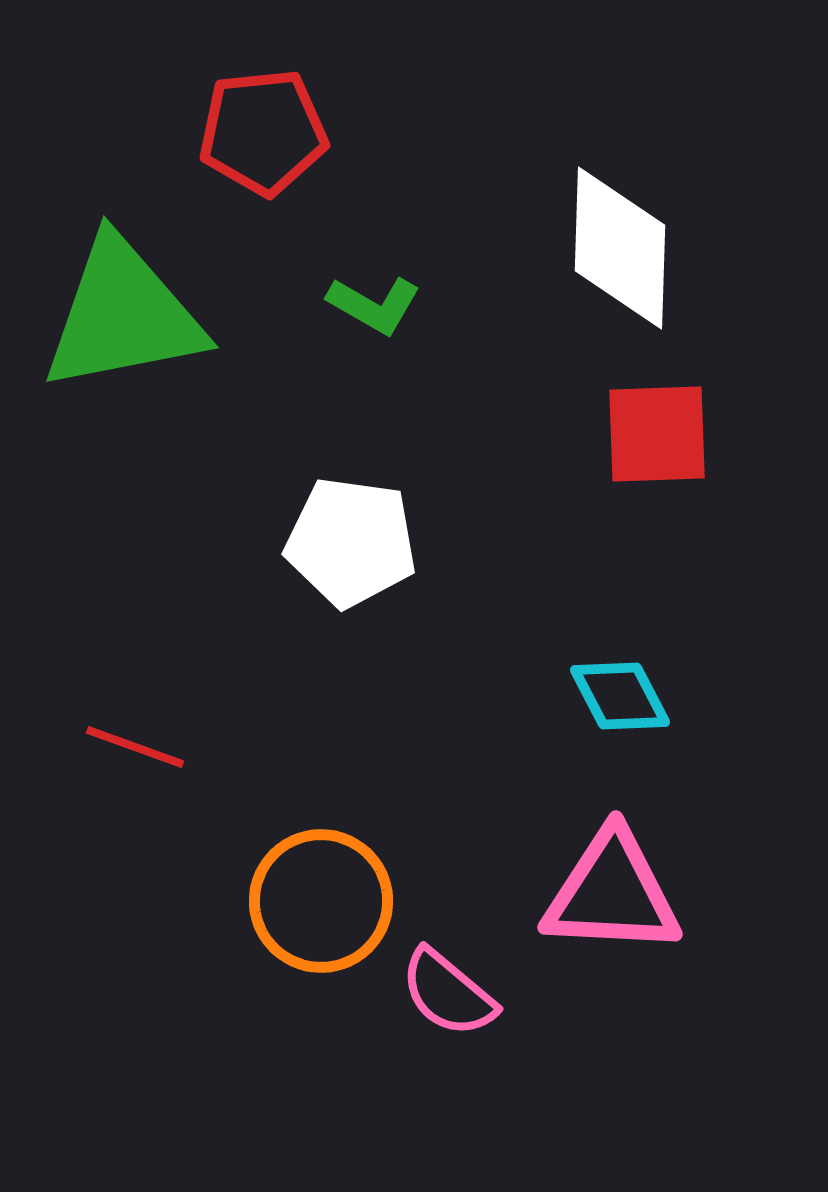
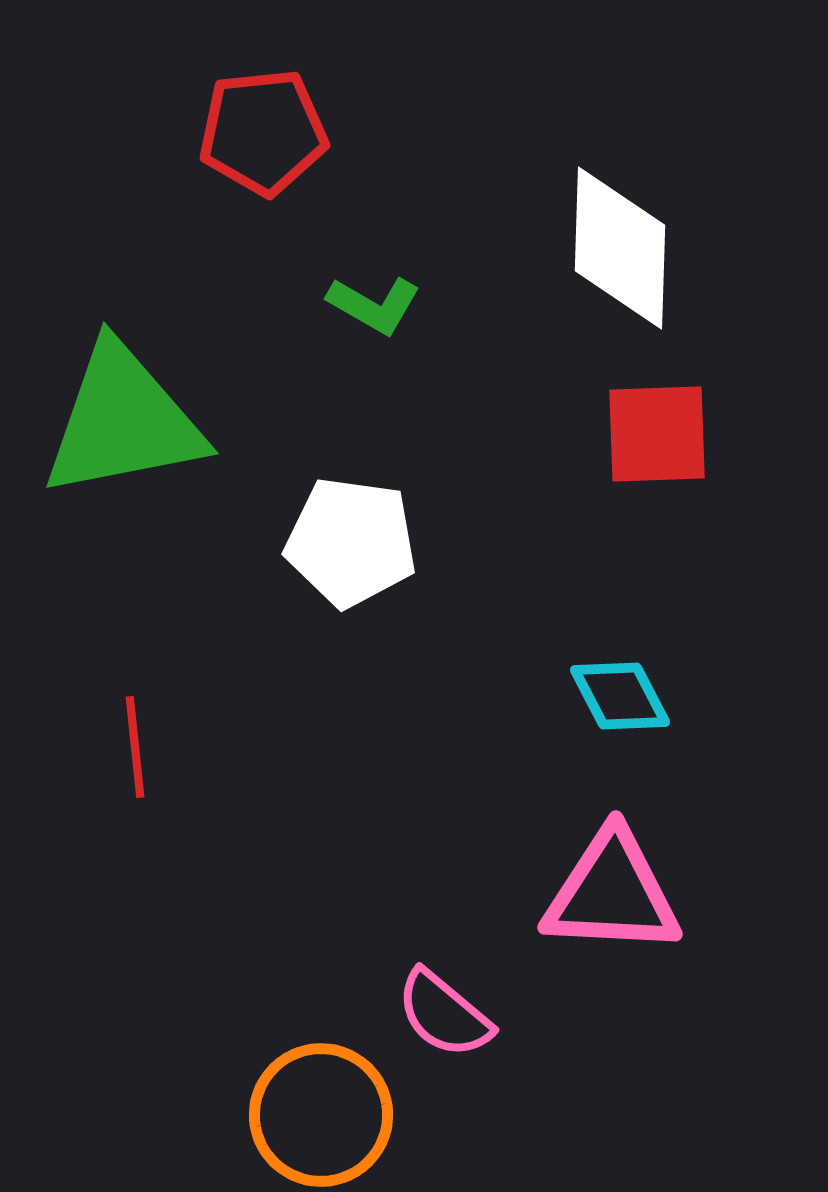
green triangle: moved 106 px down
red line: rotated 64 degrees clockwise
orange circle: moved 214 px down
pink semicircle: moved 4 px left, 21 px down
